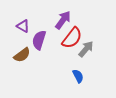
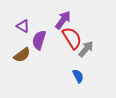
red semicircle: rotated 70 degrees counterclockwise
